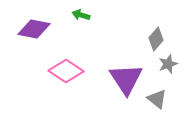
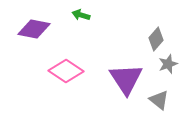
gray triangle: moved 2 px right, 1 px down
